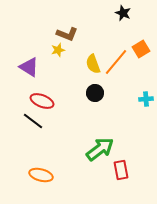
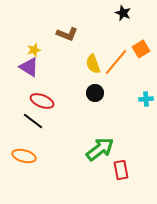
yellow star: moved 24 px left
orange ellipse: moved 17 px left, 19 px up
